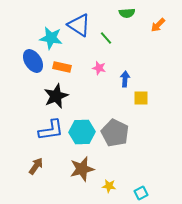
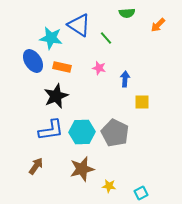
yellow square: moved 1 px right, 4 px down
